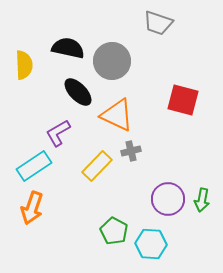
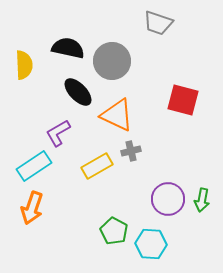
yellow rectangle: rotated 16 degrees clockwise
